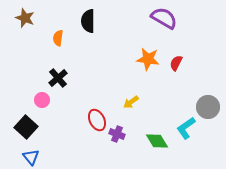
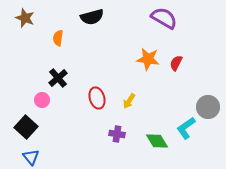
black semicircle: moved 4 px right, 4 px up; rotated 105 degrees counterclockwise
yellow arrow: moved 2 px left, 1 px up; rotated 21 degrees counterclockwise
red ellipse: moved 22 px up; rotated 10 degrees clockwise
purple cross: rotated 14 degrees counterclockwise
